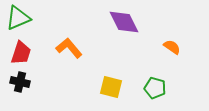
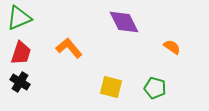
green triangle: moved 1 px right
black cross: rotated 18 degrees clockwise
